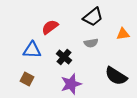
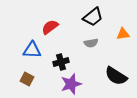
black cross: moved 3 px left, 5 px down; rotated 35 degrees clockwise
